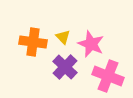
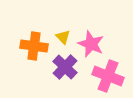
orange cross: moved 1 px right, 4 px down
